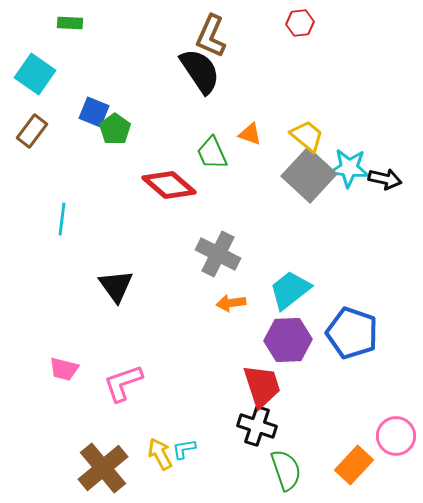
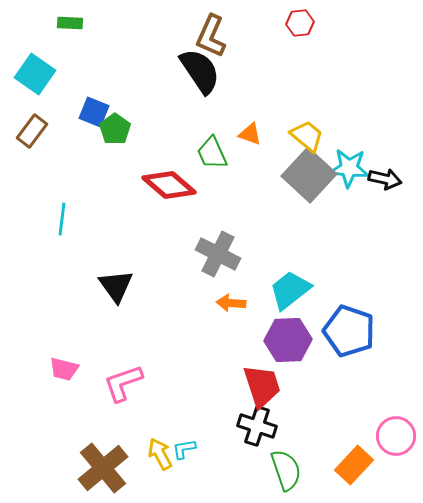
orange arrow: rotated 12 degrees clockwise
blue pentagon: moved 3 px left, 2 px up
